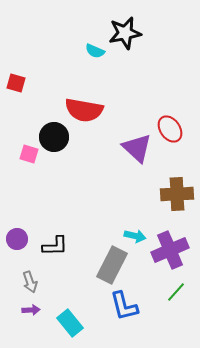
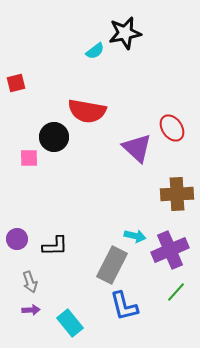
cyan semicircle: rotated 60 degrees counterclockwise
red square: rotated 30 degrees counterclockwise
red semicircle: moved 3 px right, 1 px down
red ellipse: moved 2 px right, 1 px up
pink square: moved 4 px down; rotated 18 degrees counterclockwise
